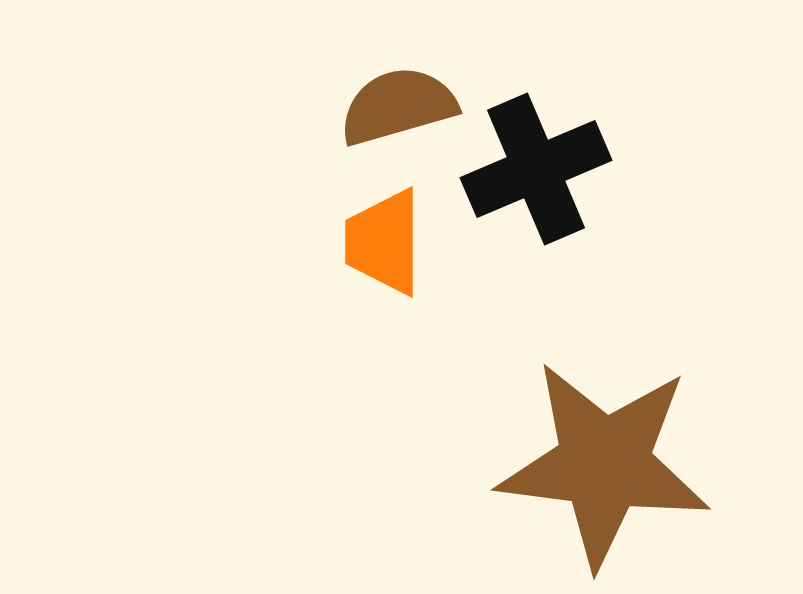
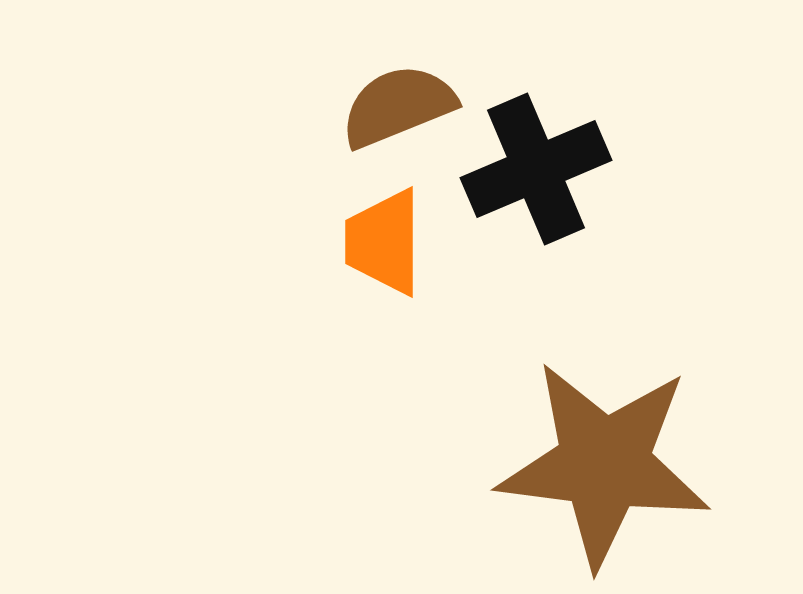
brown semicircle: rotated 6 degrees counterclockwise
